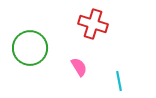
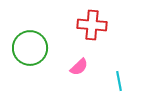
red cross: moved 1 px left, 1 px down; rotated 12 degrees counterclockwise
pink semicircle: rotated 78 degrees clockwise
